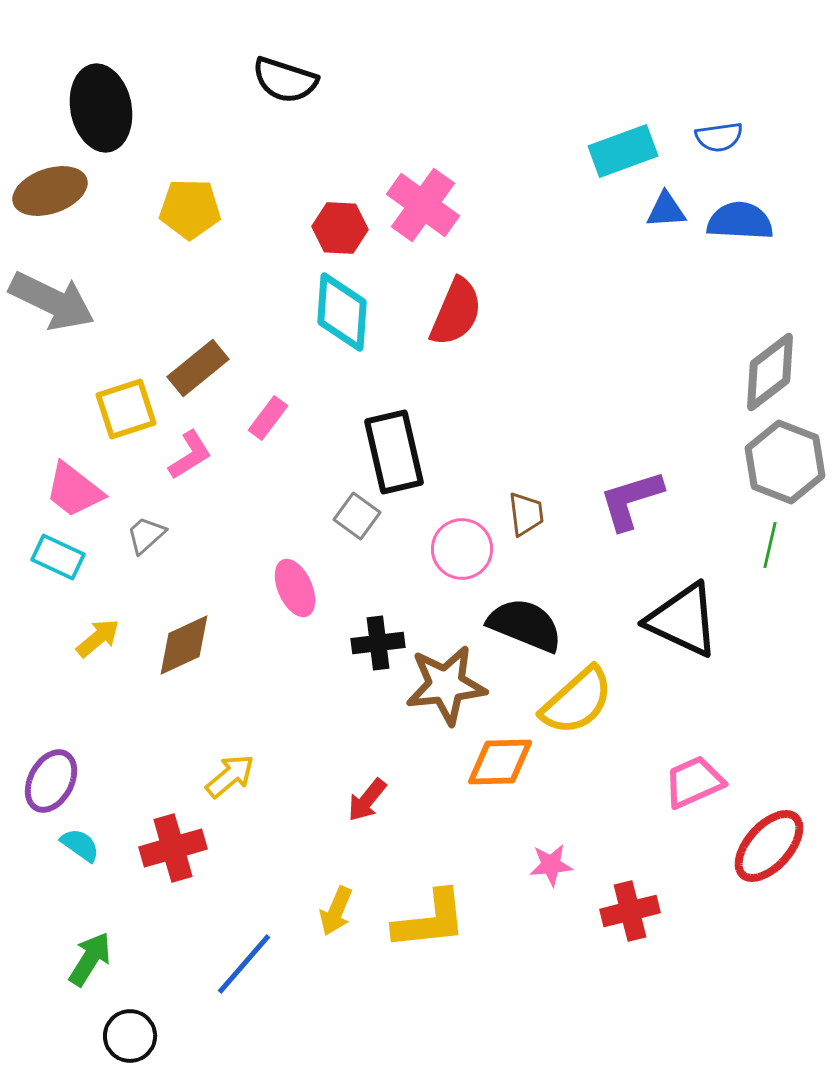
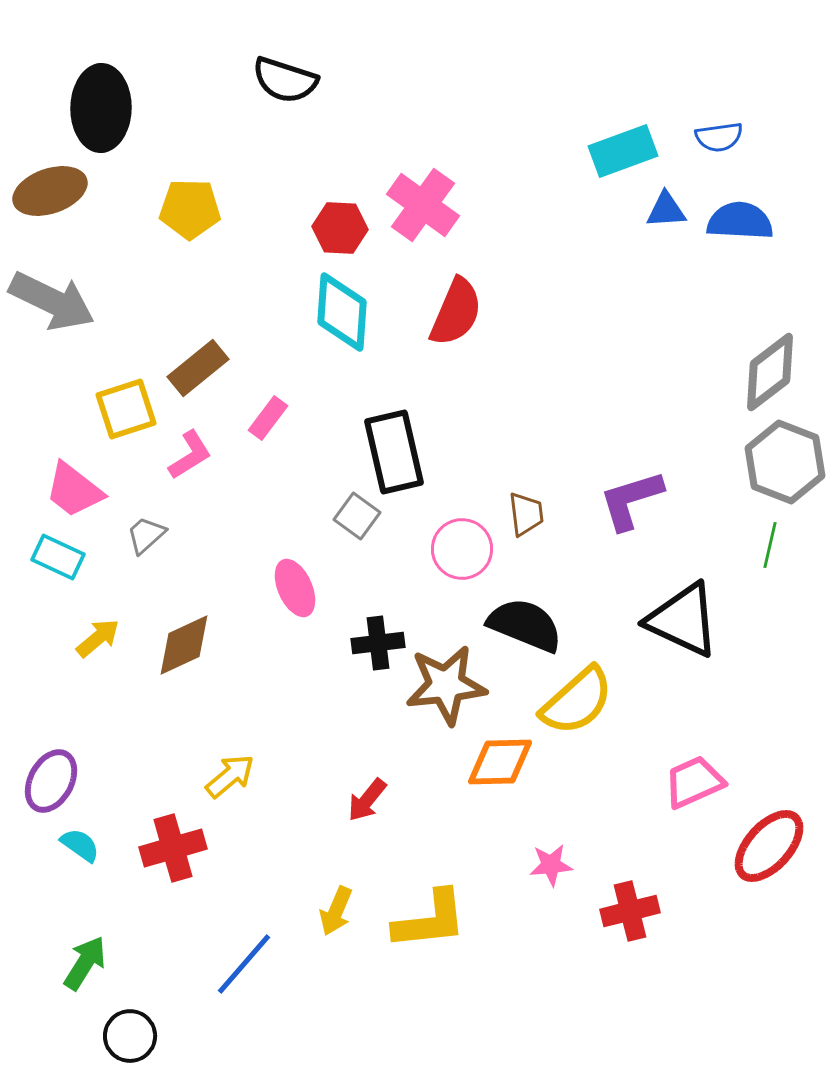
black ellipse at (101, 108): rotated 12 degrees clockwise
green arrow at (90, 959): moved 5 px left, 4 px down
